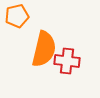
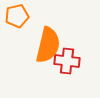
orange semicircle: moved 4 px right, 4 px up
